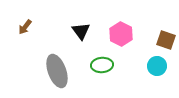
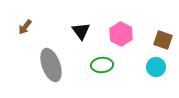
brown square: moved 3 px left
cyan circle: moved 1 px left, 1 px down
gray ellipse: moved 6 px left, 6 px up
